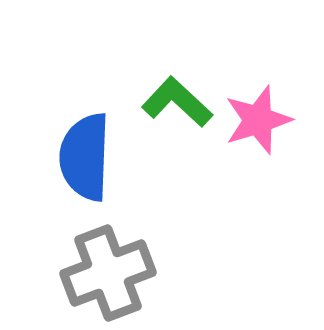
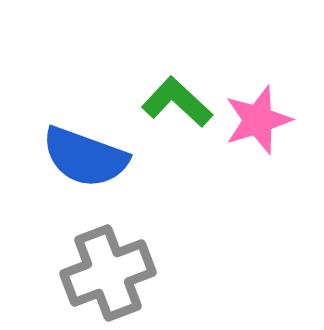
blue semicircle: rotated 72 degrees counterclockwise
